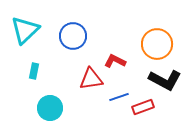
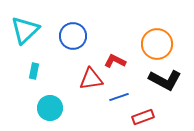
red rectangle: moved 10 px down
